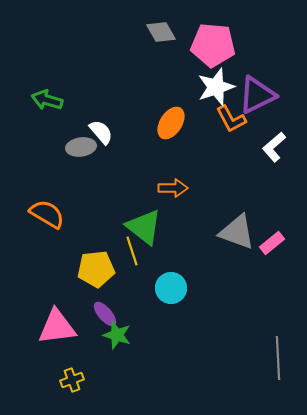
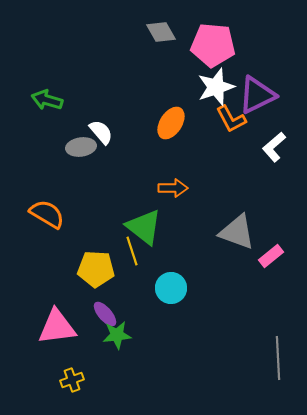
pink rectangle: moved 1 px left, 13 px down
yellow pentagon: rotated 9 degrees clockwise
green star: rotated 24 degrees counterclockwise
